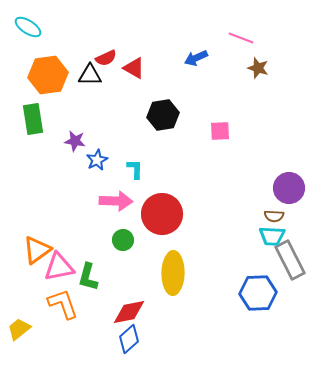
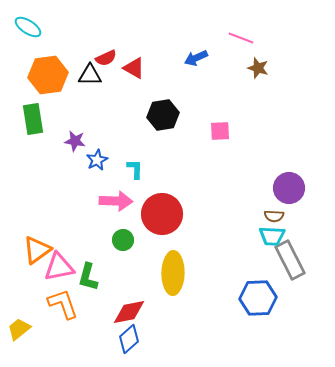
blue hexagon: moved 5 px down
